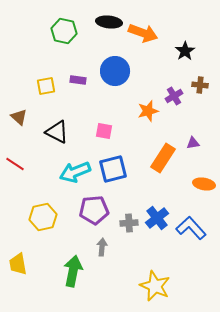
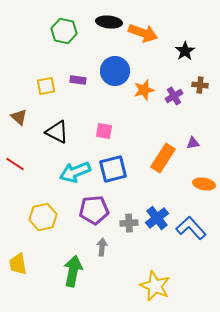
orange star: moved 4 px left, 21 px up
